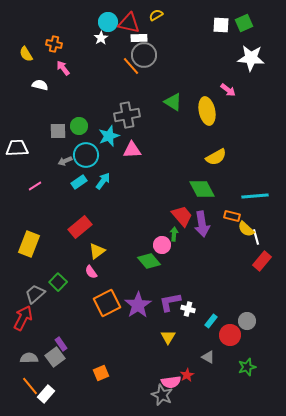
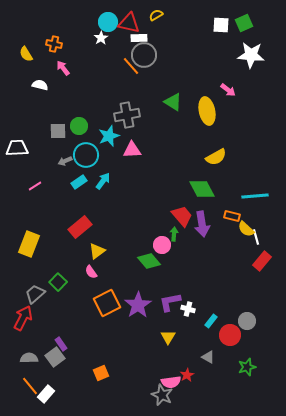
white star at (251, 58): moved 3 px up
